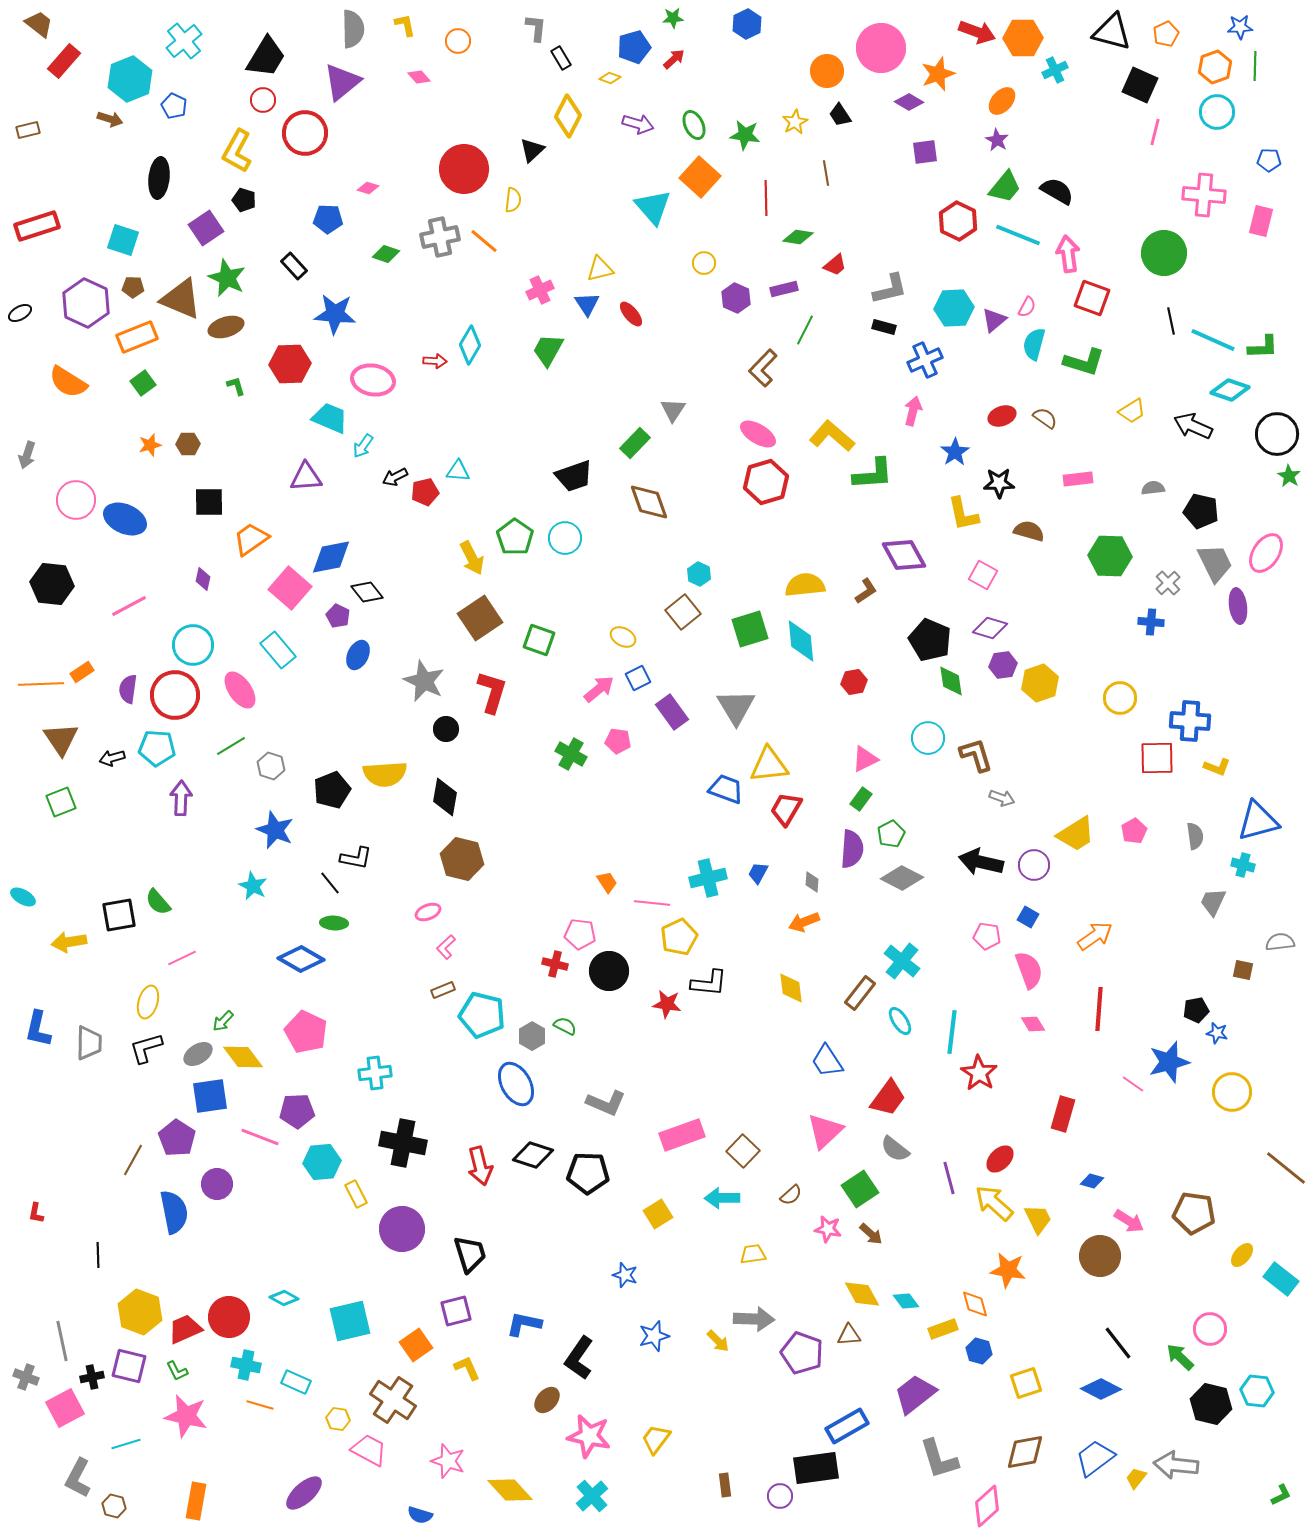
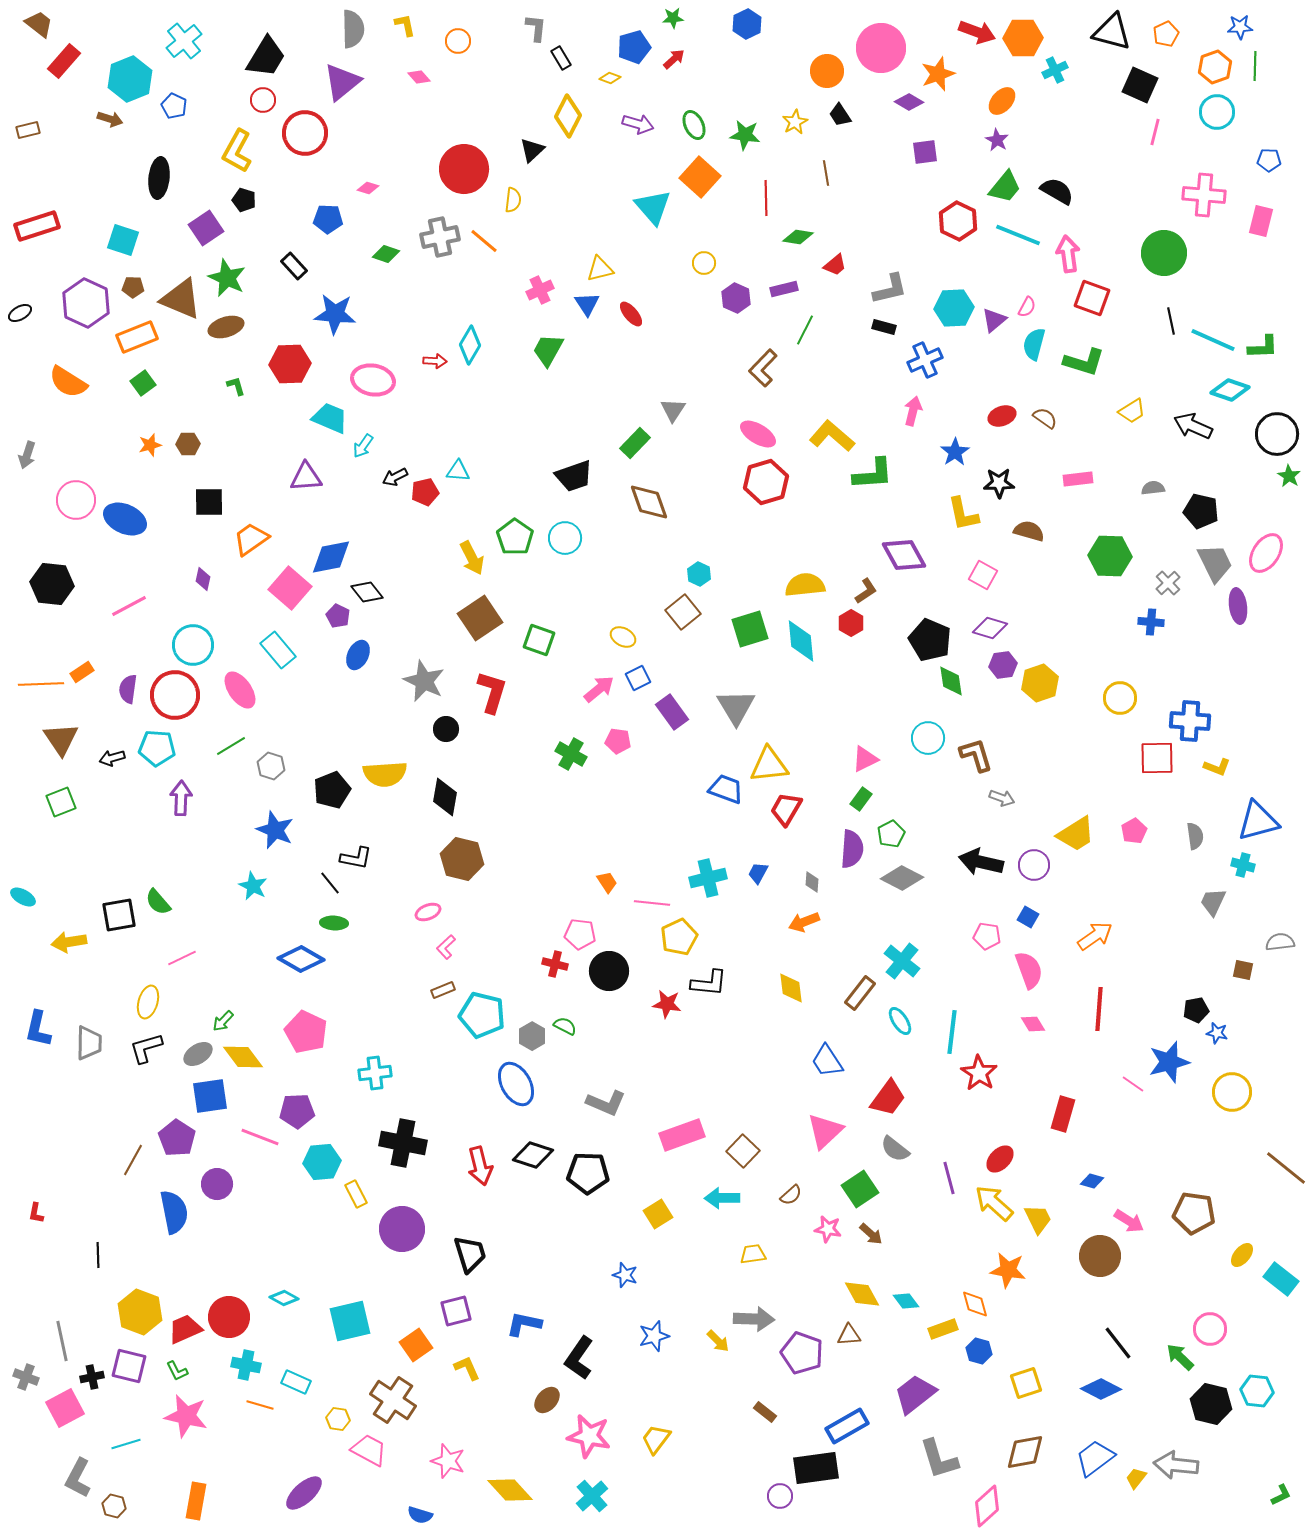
red hexagon at (854, 682): moved 3 px left, 59 px up; rotated 20 degrees counterclockwise
brown rectangle at (725, 1485): moved 40 px right, 73 px up; rotated 45 degrees counterclockwise
